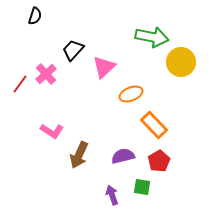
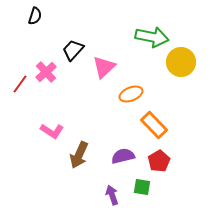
pink cross: moved 2 px up
